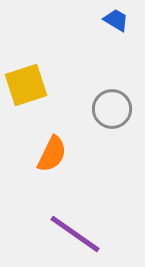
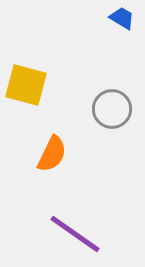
blue trapezoid: moved 6 px right, 2 px up
yellow square: rotated 33 degrees clockwise
